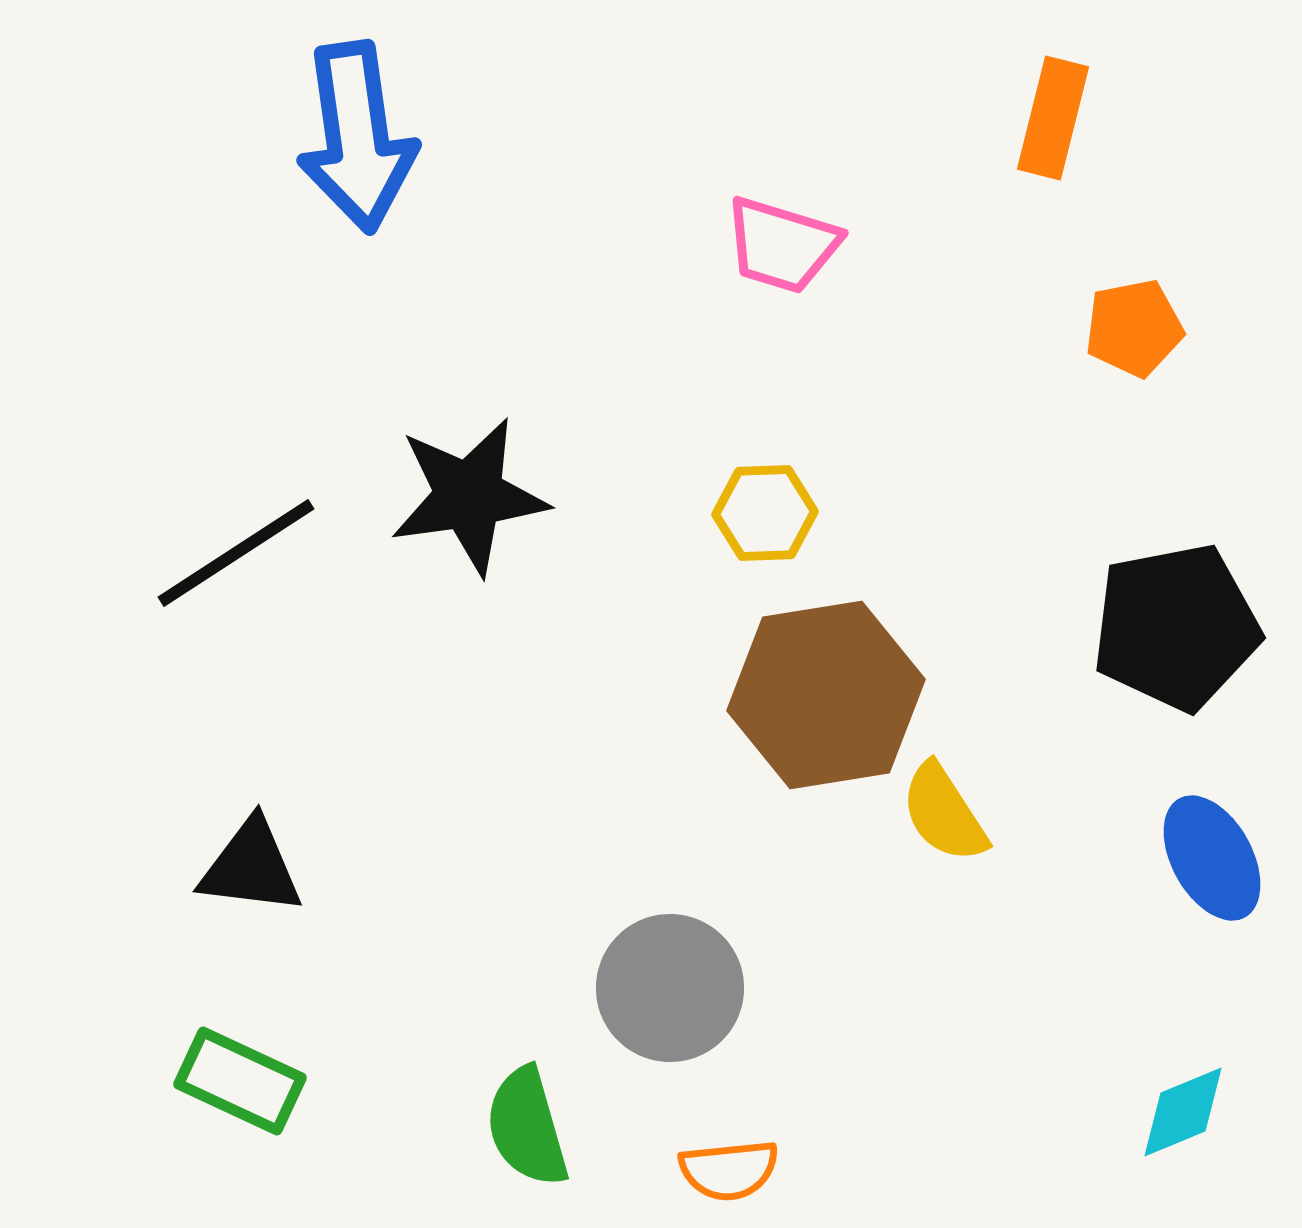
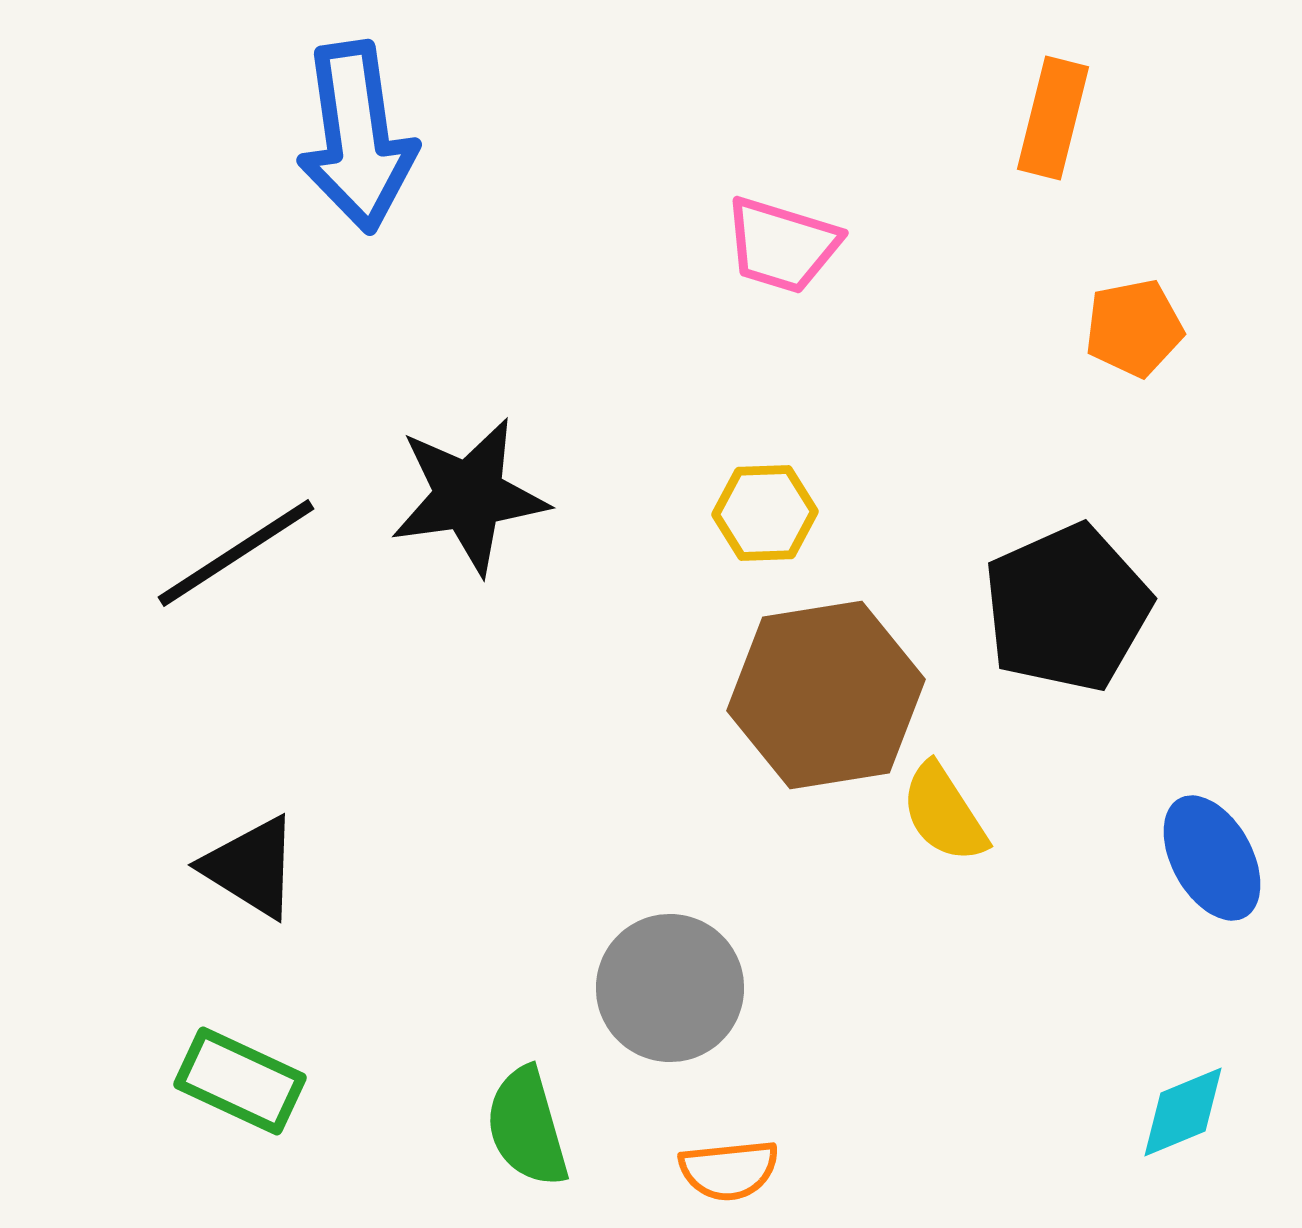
black pentagon: moved 109 px left, 19 px up; rotated 13 degrees counterclockwise
black triangle: rotated 25 degrees clockwise
